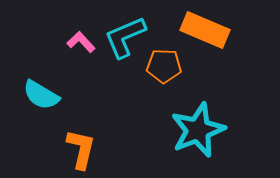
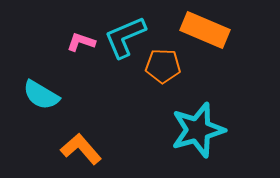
pink L-shape: rotated 28 degrees counterclockwise
orange pentagon: moved 1 px left
cyan star: rotated 6 degrees clockwise
orange L-shape: rotated 54 degrees counterclockwise
